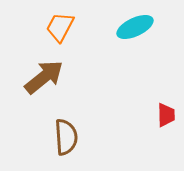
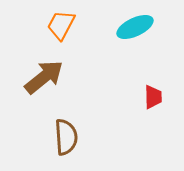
orange trapezoid: moved 1 px right, 2 px up
red trapezoid: moved 13 px left, 18 px up
